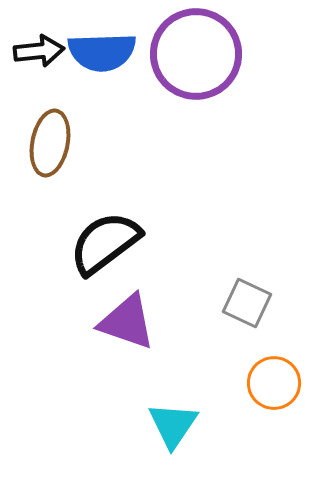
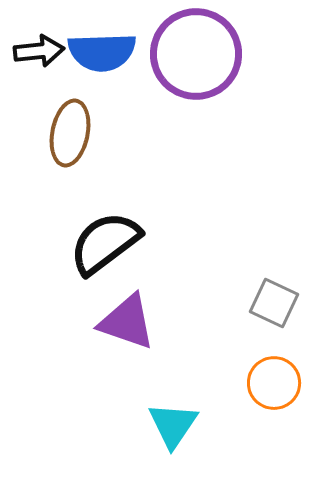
brown ellipse: moved 20 px right, 10 px up
gray square: moved 27 px right
